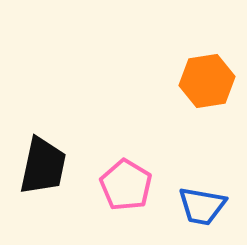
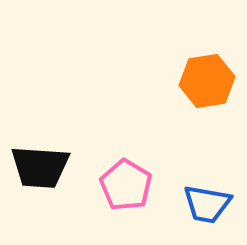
black trapezoid: moved 3 px left, 1 px down; rotated 82 degrees clockwise
blue trapezoid: moved 5 px right, 2 px up
